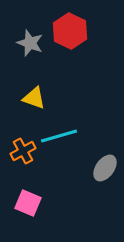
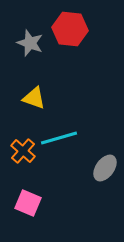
red hexagon: moved 2 px up; rotated 20 degrees counterclockwise
cyan line: moved 2 px down
orange cross: rotated 20 degrees counterclockwise
